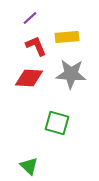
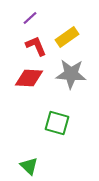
yellow rectangle: rotated 30 degrees counterclockwise
